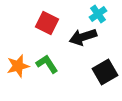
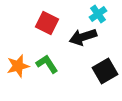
black square: moved 1 px up
